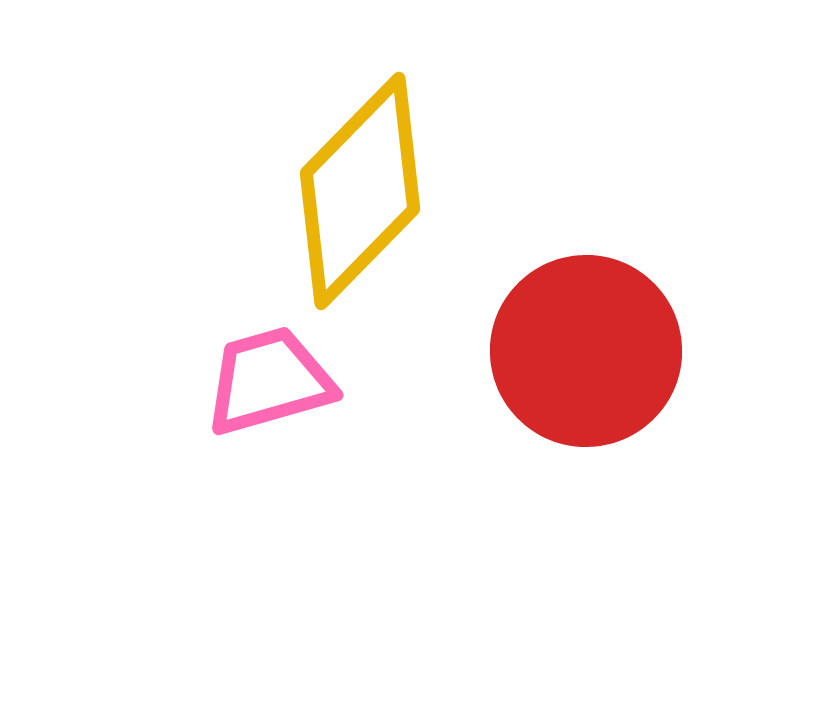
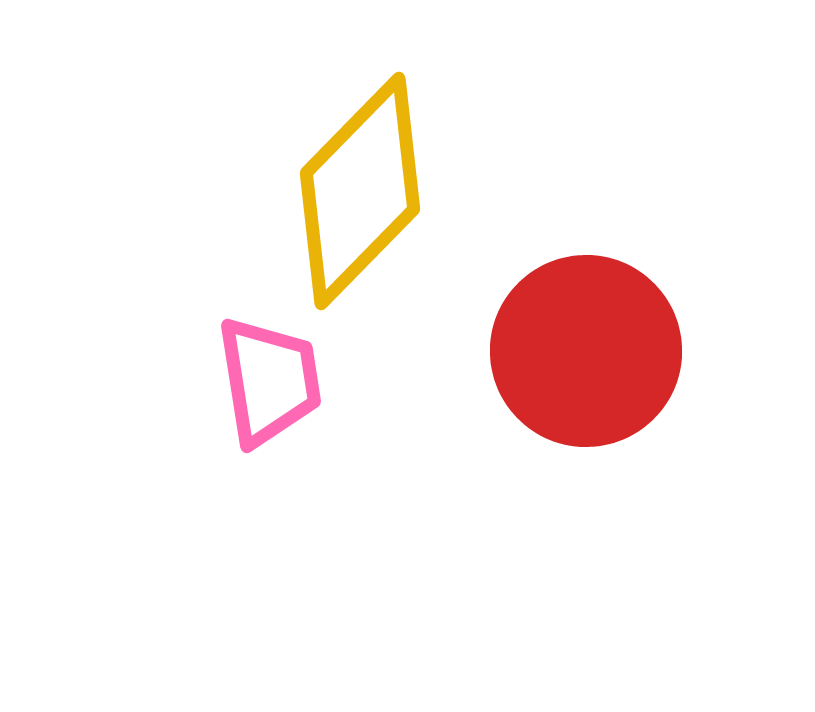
pink trapezoid: rotated 97 degrees clockwise
